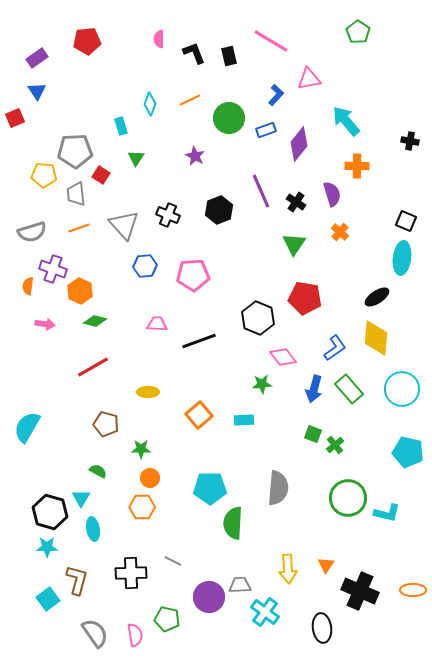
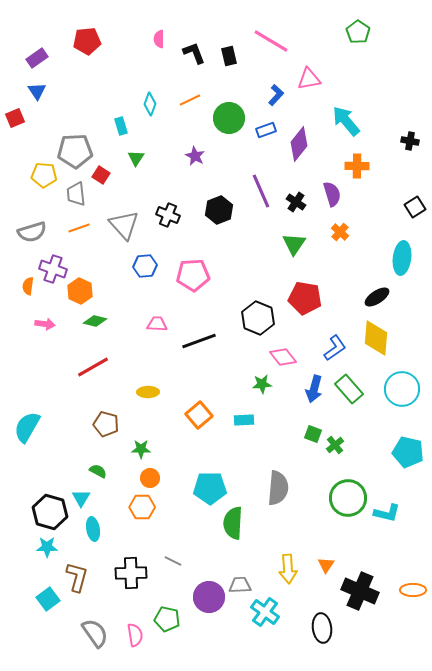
black square at (406, 221): moved 9 px right, 14 px up; rotated 35 degrees clockwise
brown L-shape at (77, 580): moved 3 px up
